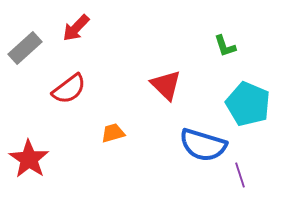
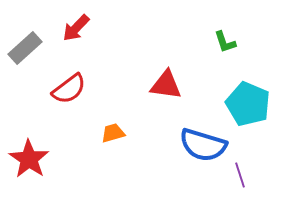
green L-shape: moved 4 px up
red triangle: rotated 36 degrees counterclockwise
